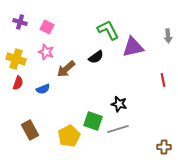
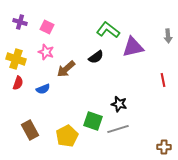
green L-shape: rotated 25 degrees counterclockwise
yellow pentagon: moved 2 px left
